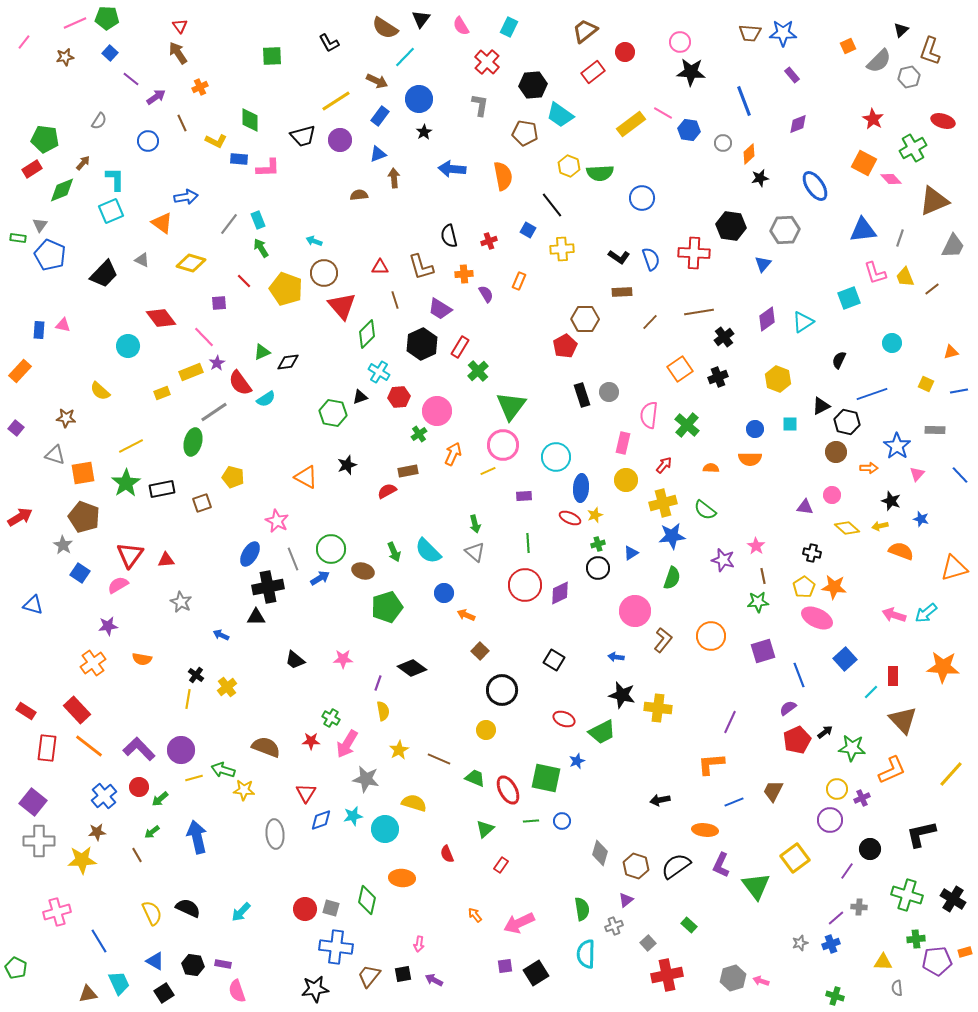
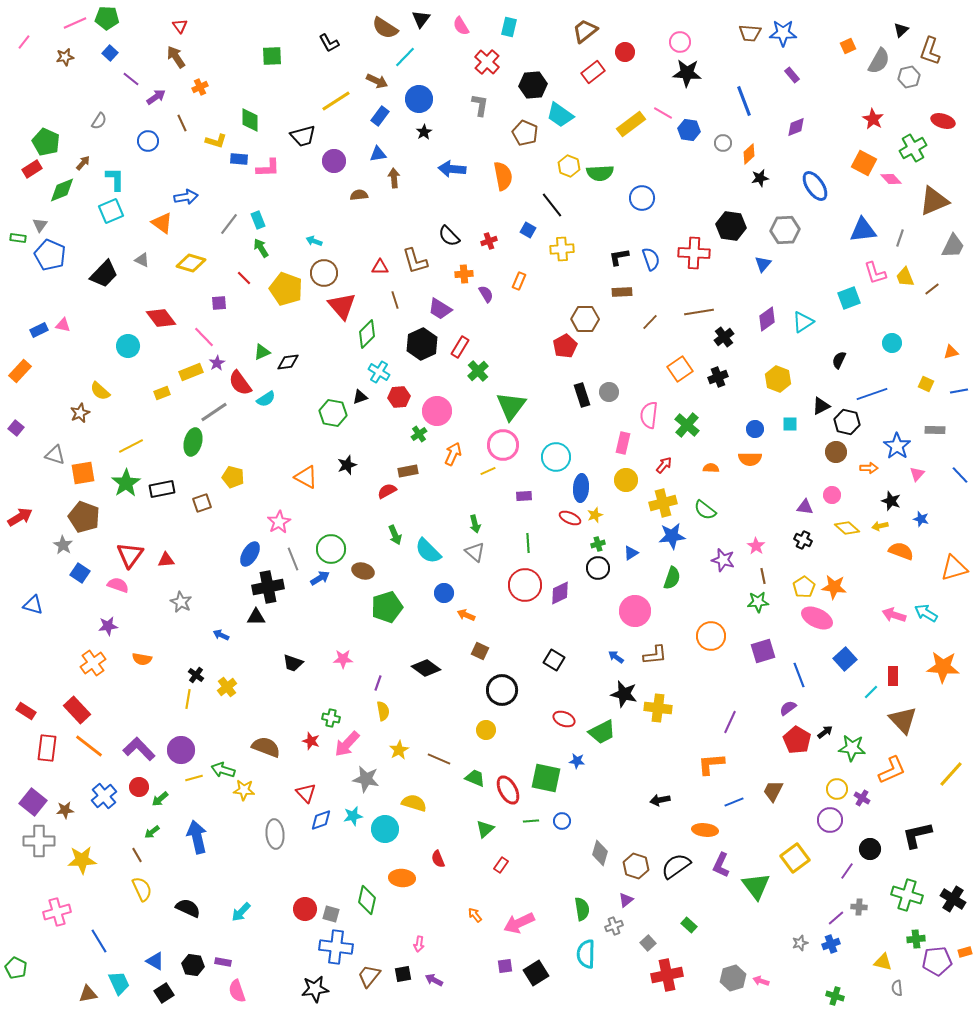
cyan rectangle at (509, 27): rotated 12 degrees counterclockwise
brown arrow at (178, 53): moved 2 px left, 4 px down
gray semicircle at (879, 61): rotated 16 degrees counterclockwise
black star at (691, 72): moved 4 px left, 1 px down
purple diamond at (798, 124): moved 2 px left, 3 px down
brown pentagon at (525, 133): rotated 15 degrees clockwise
green pentagon at (45, 139): moved 1 px right, 3 px down; rotated 16 degrees clockwise
purple circle at (340, 140): moved 6 px left, 21 px down
yellow L-shape at (216, 141): rotated 10 degrees counterclockwise
blue triangle at (378, 154): rotated 12 degrees clockwise
black semicircle at (449, 236): rotated 30 degrees counterclockwise
black L-shape at (619, 257): rotated 135 degrees clockwise
brown L-shape at (421, 267): moved 6 px left, 6 px up
red line at (244, 281): moved 3 px up
blue rectangle at (39, 330): rotated 60 degrees clockwise
brown star at (66, 418): moved 14 px right, 5 px up; rotated 30 degrees counterclockwise
pink star at (277, 521): moved 2 px right, 1 px down; rotated 15 degrees clockwise
green arrow at (394, 552): moved 1 px right, 17 px up
black cross at (812, 553): moved 9 px left, 13 px up; rotated 12 degrees clockwise
pink semicircle at (118, 585): rotated 50 degrees clockwise
cyan arrow at (926, 613): rotated 70 degrees clockwise
brown L-shape at (663, 640): moved 8 px left, 15 px down; rotated 45 degrees clockwise
brown square at (480, 651): rotated 18 degrees counterclockwise
blue arrow at (616, 657): rotated 28 degrees clockwise
black trapezoid at (295, 660): moved 2 px left, 3 px down; rotated 20 degrees counterclockwise
black diamond at (412, 668): moved 14 px right
black star at (622, 695): moved 2 px right, 1 px up
green cross at (331, 718): rotated 18 degrees counterclockwise
red pentagon at (797, 740): rotated 16 degrees counterclockwise
red star at (311, 741): rotated 18 degrees clockwise
pink arrow at (347, 744): rotated 12 degrees clockwise
blue star at (577, 761): rotated 28 degrees clockwise
red triangle at (306, 793): rotated 15 degrees counterclockwise
purple cross at (862, 798): rotated 35 degrees counterclockwise
brown star at (97, 832): moved 32 px left, 22 px up
black L-shape at (921, 834): moved 4 px left, 1 px down
red semicircle at (447, 854): moved 9 px left, 5 px down
gray square at (331, 908): moved 6 px down
yellow semicircle at (152, 913): moved 10 px left, 24 px up
yellow triangle at (883, 962): rotated 12 degrees clockwise
purple rectangle at (223, 964): moved 2 px up
